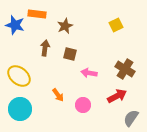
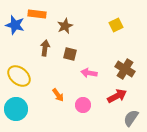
cyan circle: moved 4 px left
